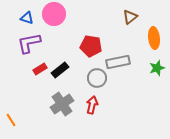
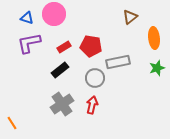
red rectangle: moved 24 px right, 22 px up
gray circle: moved 2 px left
orange line: moved 1 px right, 3 px down
